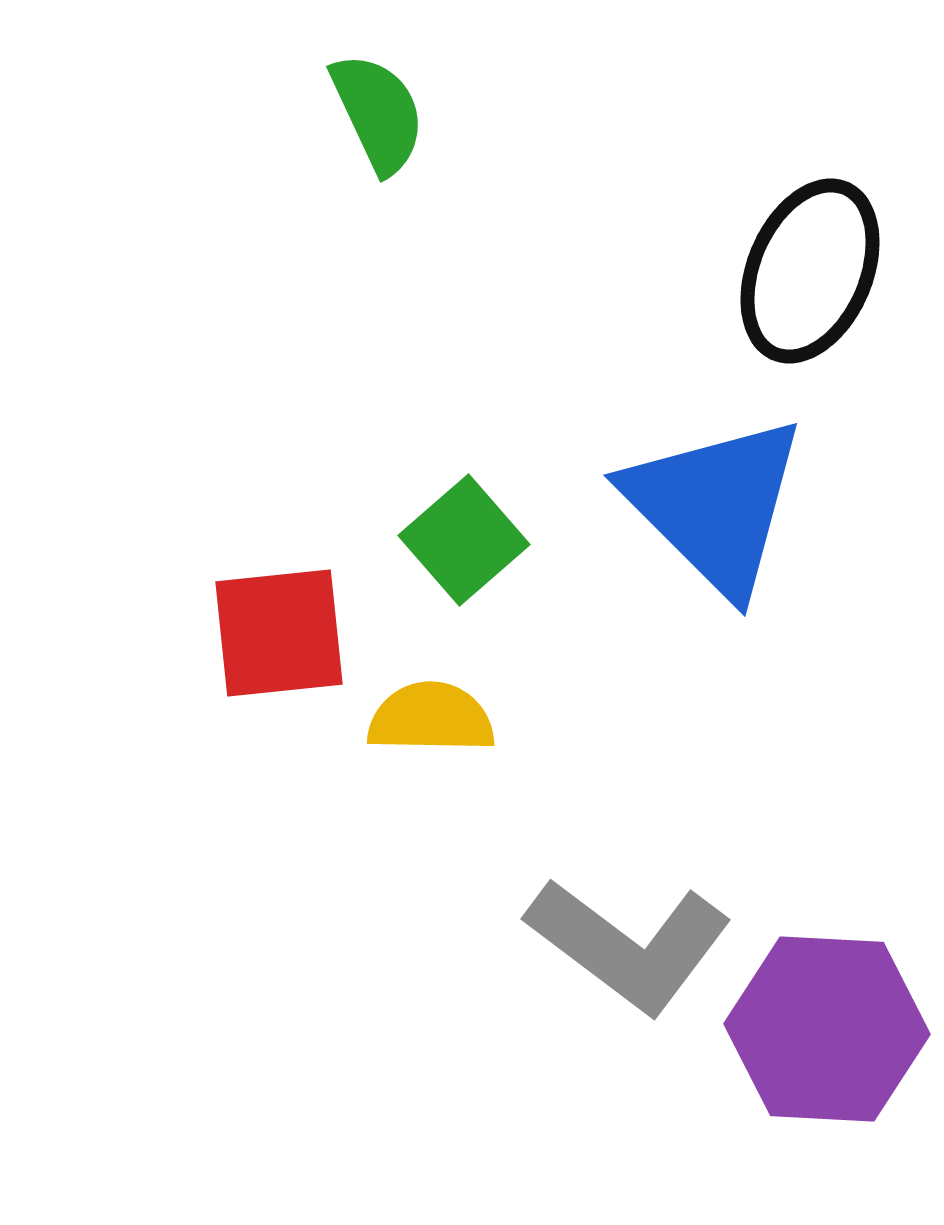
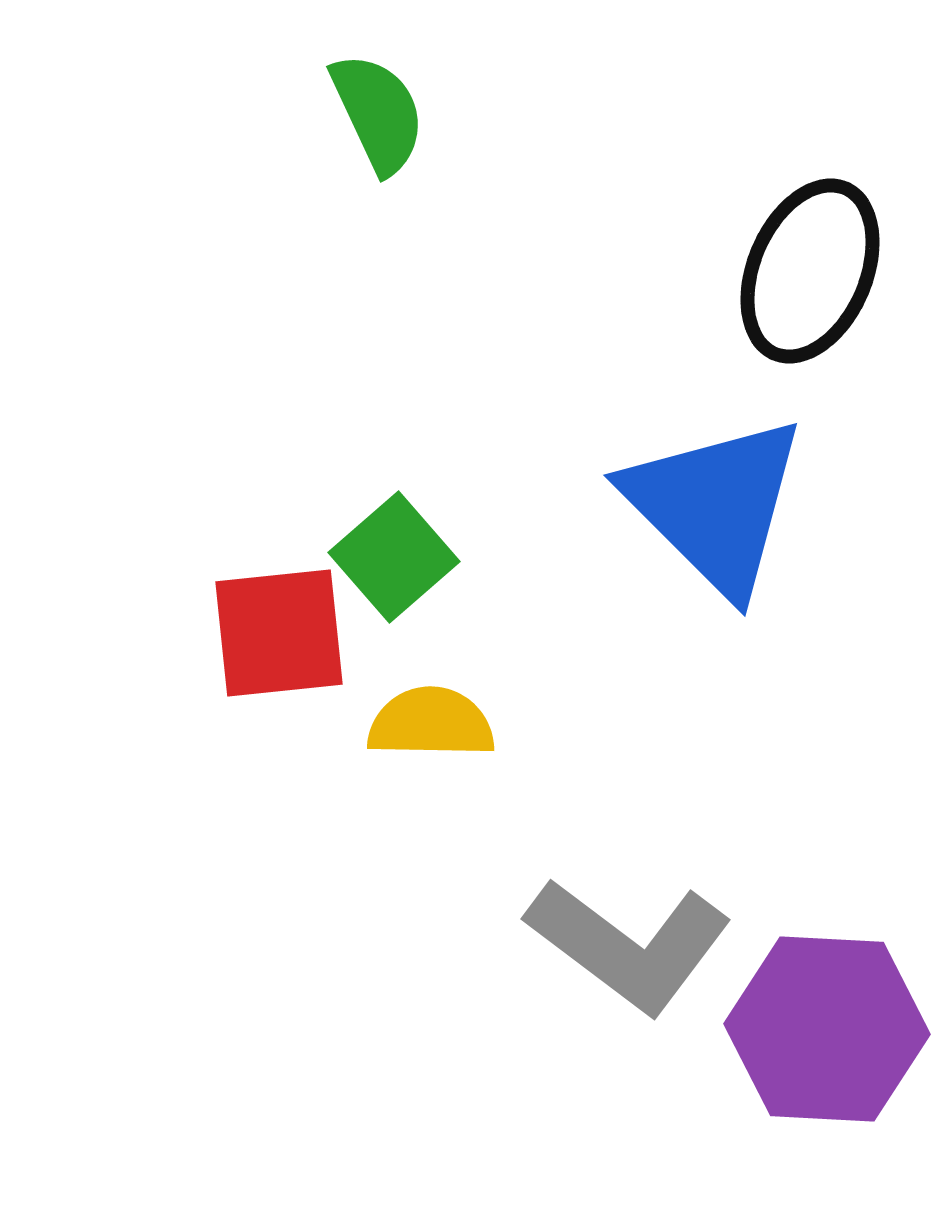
green square: moved 70 px left, 17 px down
yellow semicircle: moved 5 px down
